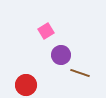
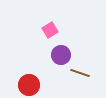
pink square: moved 4 px right, 1 px up
red circle: moved 3 px right
